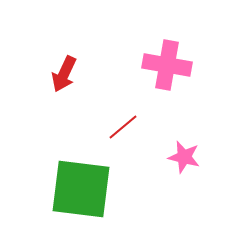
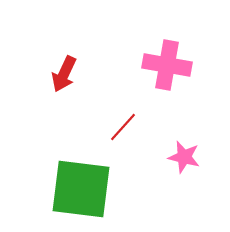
red line: rotated 8 degrees counterclockwise
